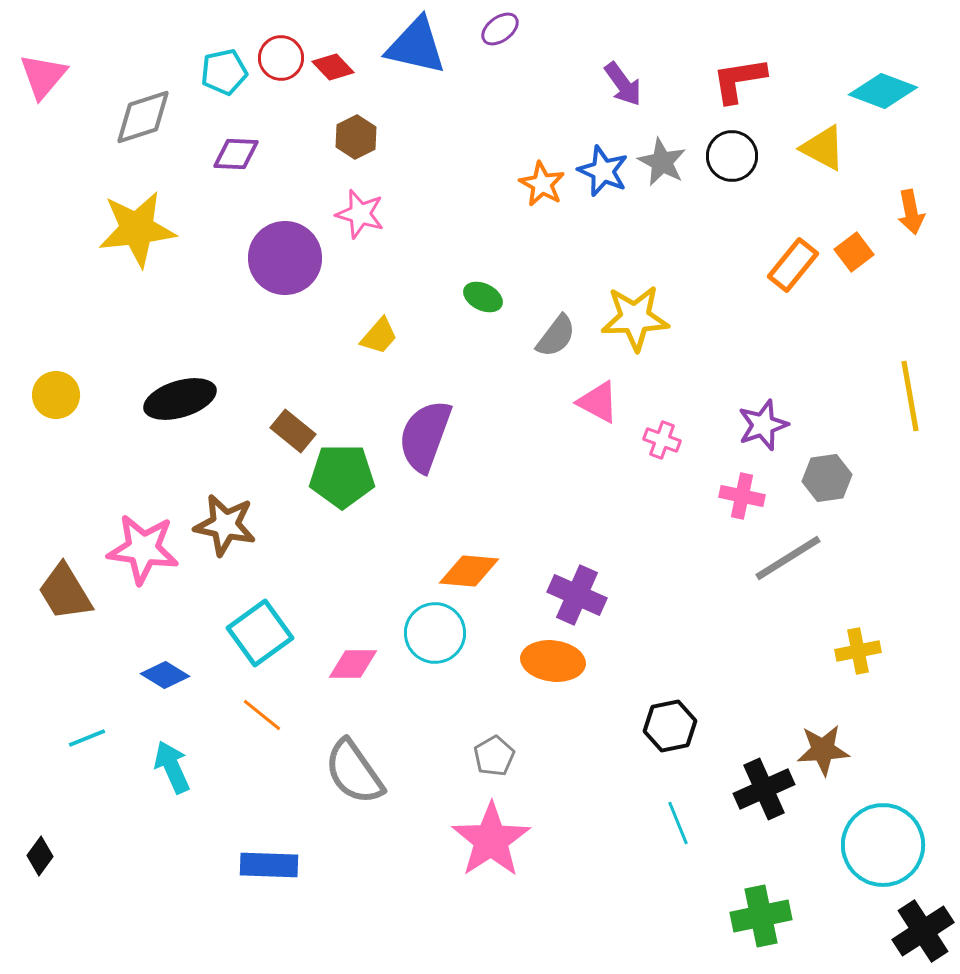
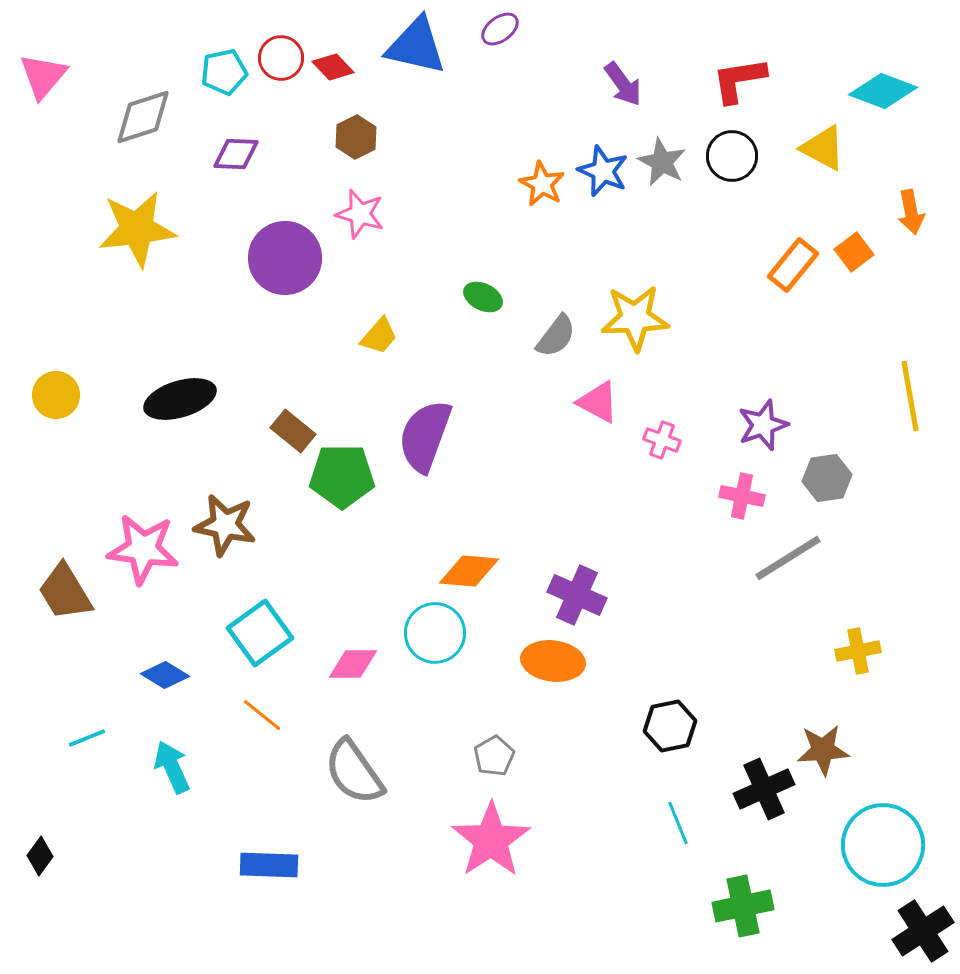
green cross at (761, 916): moved 18 px left, 10 px up
